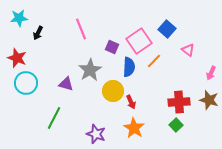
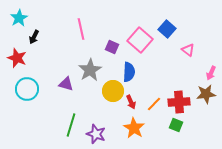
cyan star: rotated 24 degrees counterclockwise
pink line: rotated 10 degrees clockwise
black arrow: moved 4 px left, 4 px down
pink square: moved 1 px right, 1 px up; rotated 15 degrees counterclockwise
orange line: moved 43 px down
blue semicircle: moved 5 px down
cyan circle: moved 1 px right, 6 px down
brown star: moved 3 px left, 6 px up; rotated 24 degrees counterclockwise
green line: moved 17 px right, 7 px down; rotated 10 degrees counterclockwise
green square: rotated 24 degrees counterclockwise
